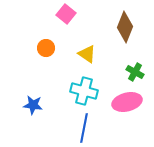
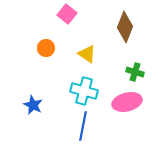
pink square: moved 1 px right
green cross: rotated 12 degrees counterclockwise
blue star: rotated 18 degrees clockwise
blue line: moved 1 px left, 2 px up
